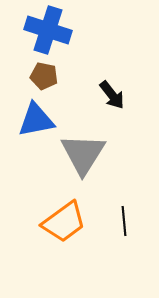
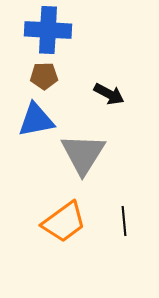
blue cross: rotated 15 degrees counterclockwise
brown pentagon: rotated 12 degrees counterclockwise
black arrow: moved 3 px left, 1 px up; rotated 24 degrees counterclockwise
